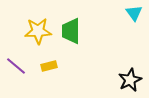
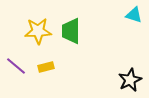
cyan triangle: moved 2 px down; rotated 36 degrees counterclockwise
yellow rectangle: moved 3 px left, 1 px down
